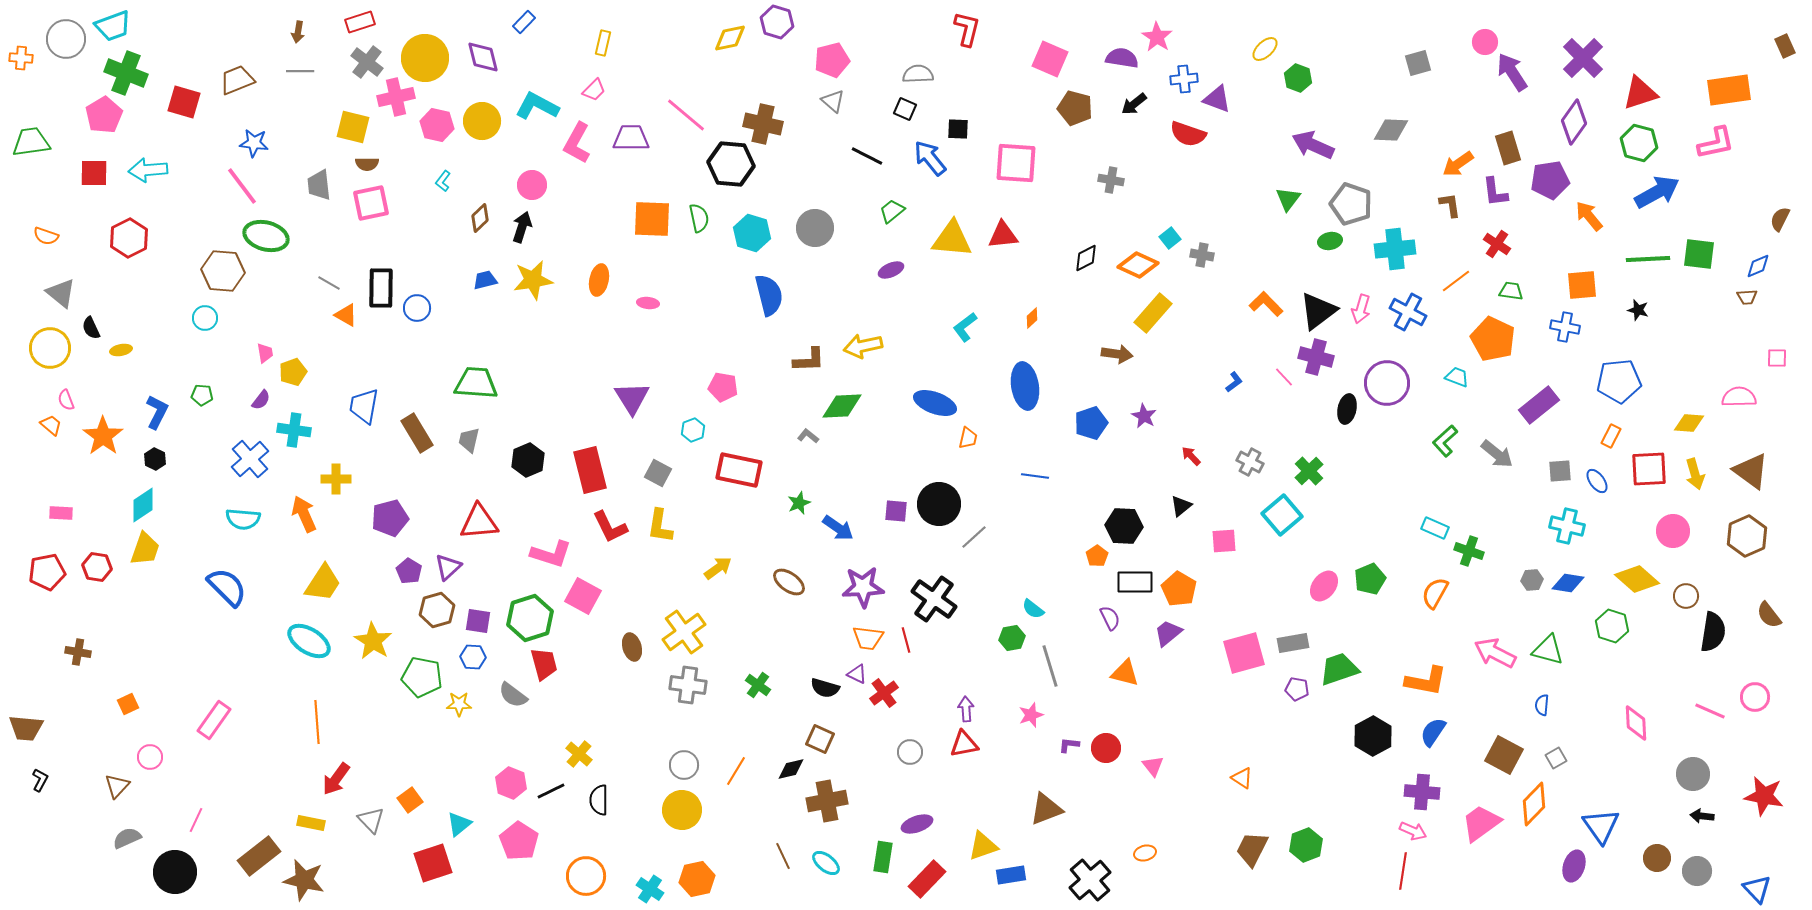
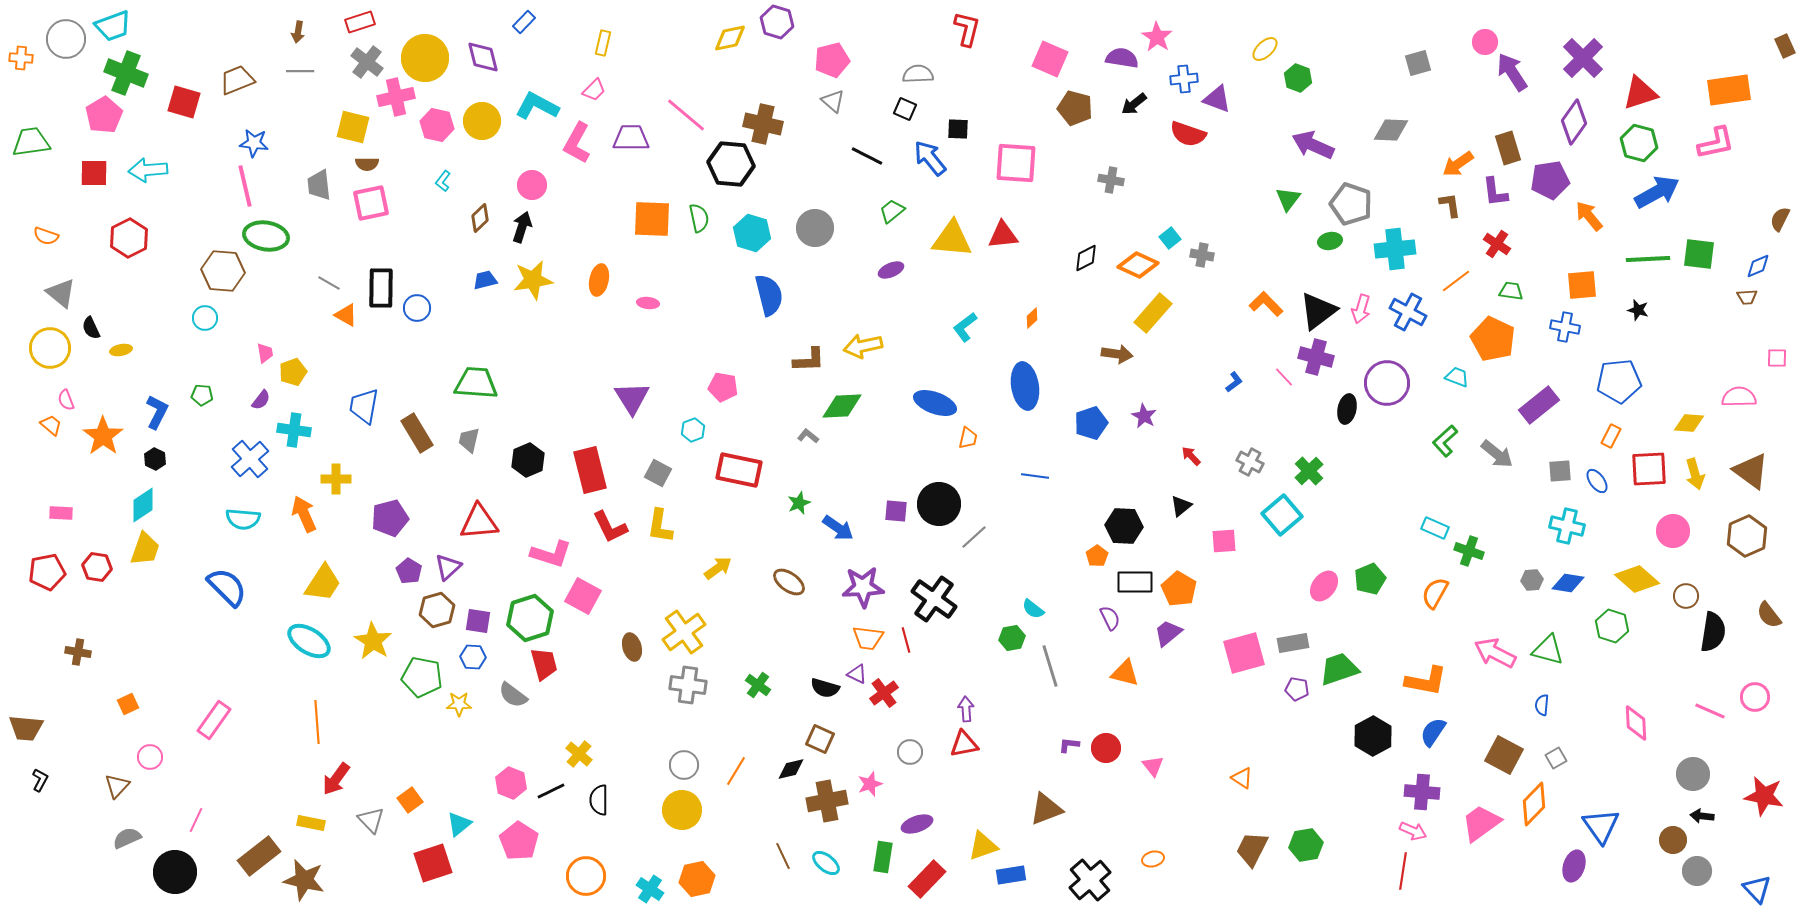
pink line at (242, 186): moved 3 px right; rotated 24 degrees clockwise
green ellipse at (266, 236): rotated 6 degrees counterclockwise
pink star at (1031, 715): moved 161 px left, 69 px down
green hexagon at (1306, 845): rotated 12 degrees clockwise
orange ellipse at (1145, 853): moved 8 px right, 6 px down
brown circle at (1657, 858): moved 16 px right, 18 px up
